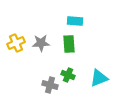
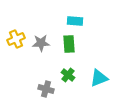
yellow cross: moved 4 px up
green cross: rotated 16 degrees clockwise
gray cross: moved 4 px left, 4 px down
